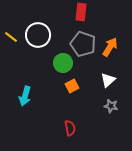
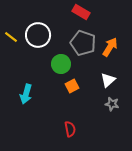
red rectangle: rotated 66 degrees counterclockwise
gray pentagon: moved 1 px up
green circle: moved 2 px left, 1 px down
cyan arrow: moved 1 px right, 2 px up
gray star: moved 1 px right, 2 px up
red semicircle: moved 1 px down
